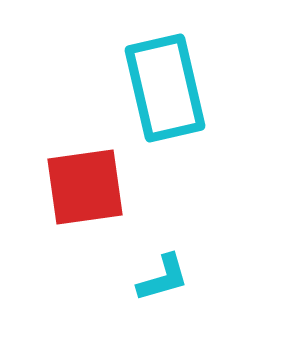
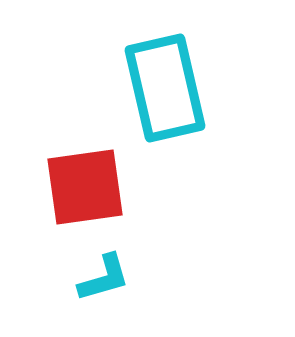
cyan L-shape: moved 59 px left
